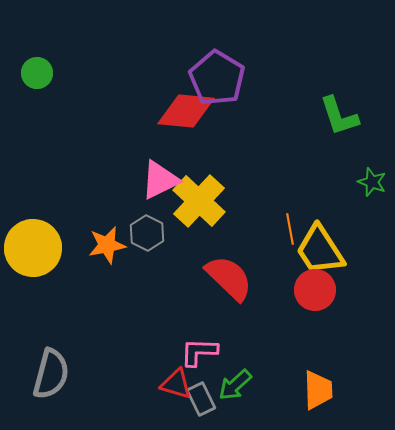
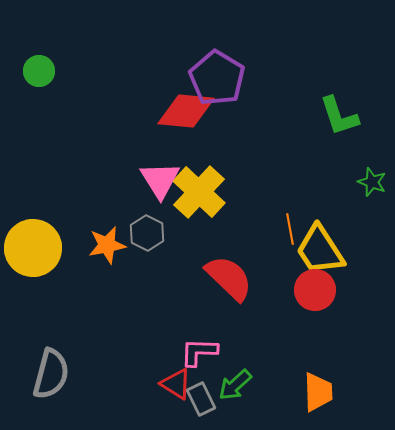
green circle: moved 2 px right, 2 px up
pink triangle: rotated 36 degrees counterclockwise
yellow cross: moved 9 px up
red triangle: rotated 16 degrees clockwise
orange trapezoid: moved 2 px down
